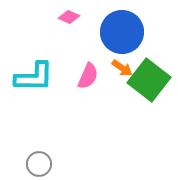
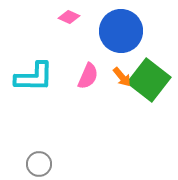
blue circle: moved 1 px left, 1 px up
orange arrow: moved 9 px down; rotated 15 degrees clockwise
